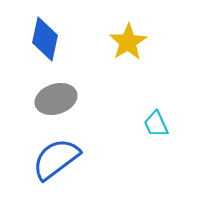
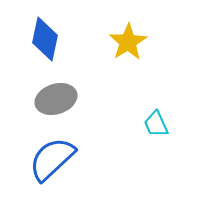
blue semicircle: moved 4 px left; rotated 6 degrees counterclockwise
